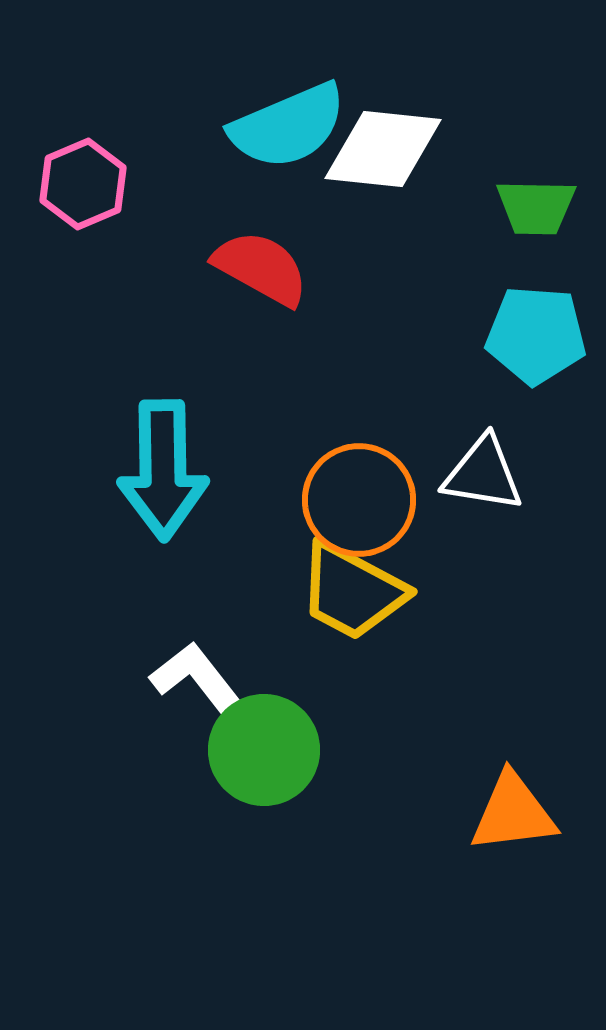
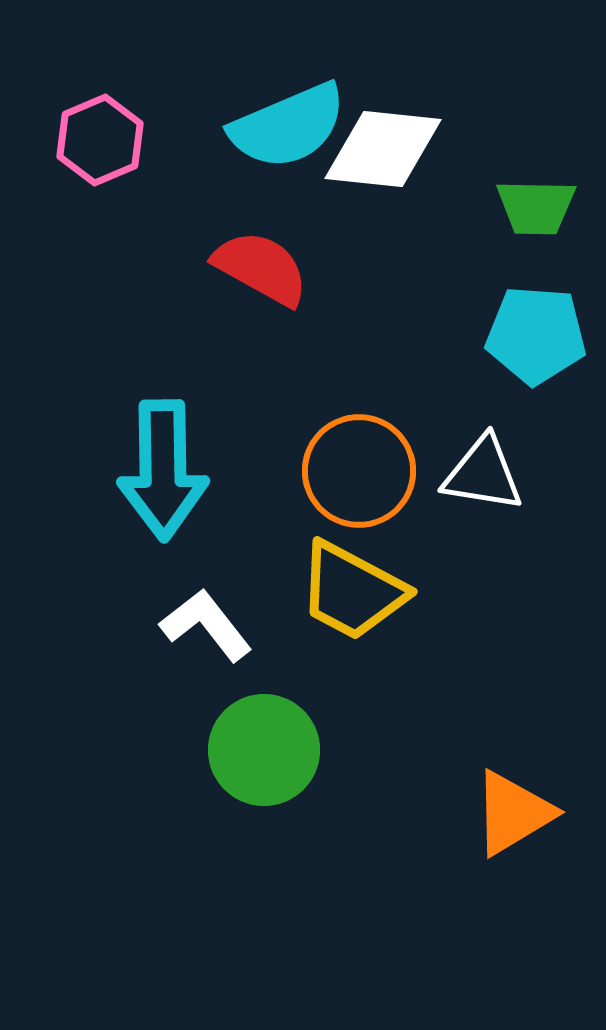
pink hexagon: moved 17 px right, 44 px up
orange circle: moved 29 px up
white L-shape: moved 10 px right, 53 px up
orange triangle: rotated 24 degrees counterclockwise
